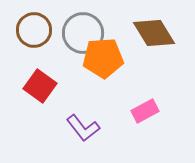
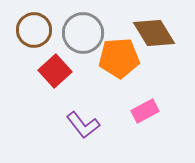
orange pentagon: moved 16 px right
red square: moved 15 px right, 15 px up; rotated 12 degrees clockwise
purple L-shape: moved 3 px up
